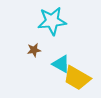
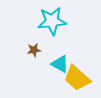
cyan triangle: moved 1 px left
yellow trapezoid: rotated 12 degrees clockwise
